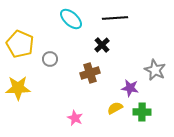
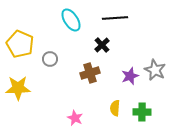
cyan ellipse: moved 1 px down; rotated 15 degrees clockwise
purple star: moved 12 px up; rotated 30 degrees counterclockwise
yellow semicircle: rotated 56 degrees counterclockwise
